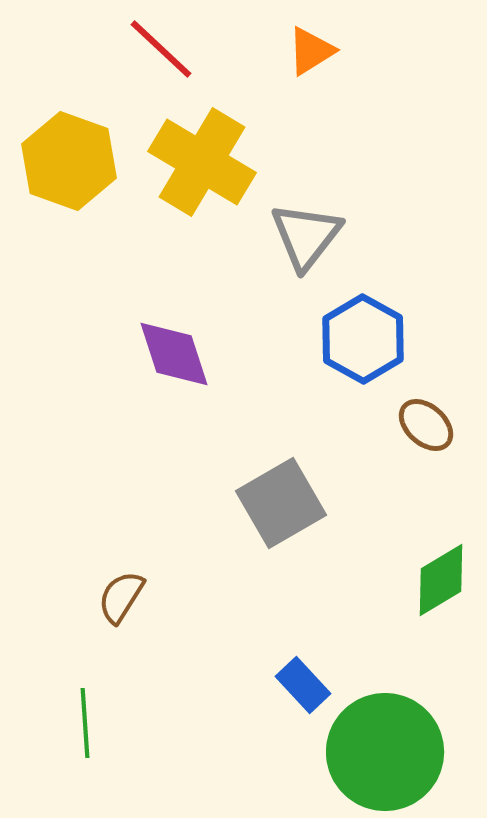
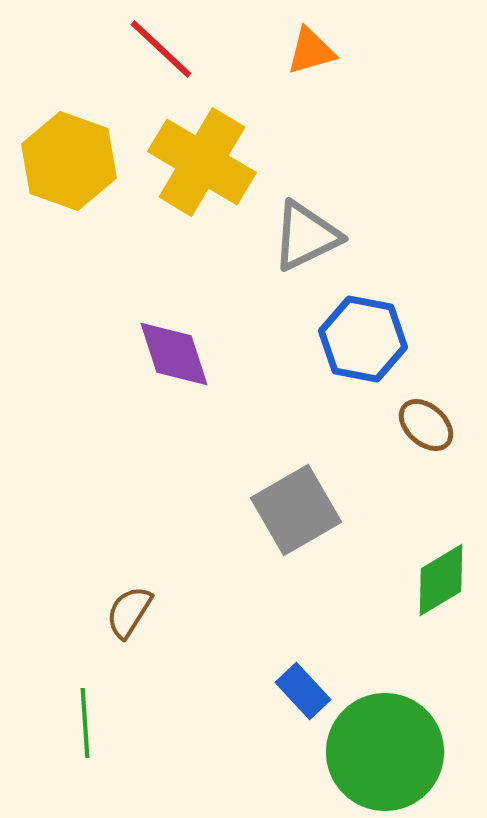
orange triangle: rotated 16 degrees clockwise
gray triangle: rotated 26 degrees clockwise
blue hexagon: rotated 18 degrees counterclockwise
gray square: moved 15 px right, 7 px down
brown semicircle: moved 8 px right, 15 px down
blue rectangle: moved 6 px down
